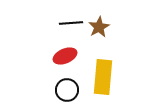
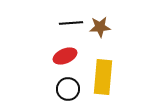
brown star: moved 1 px right; rotated 25 degrees clockwise
black circle: moved 1 px right, 1 px up
